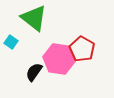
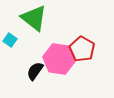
cyan square: moved 1 px left, 2 px up
black semicircle: moved 1 px right, 1 px up
